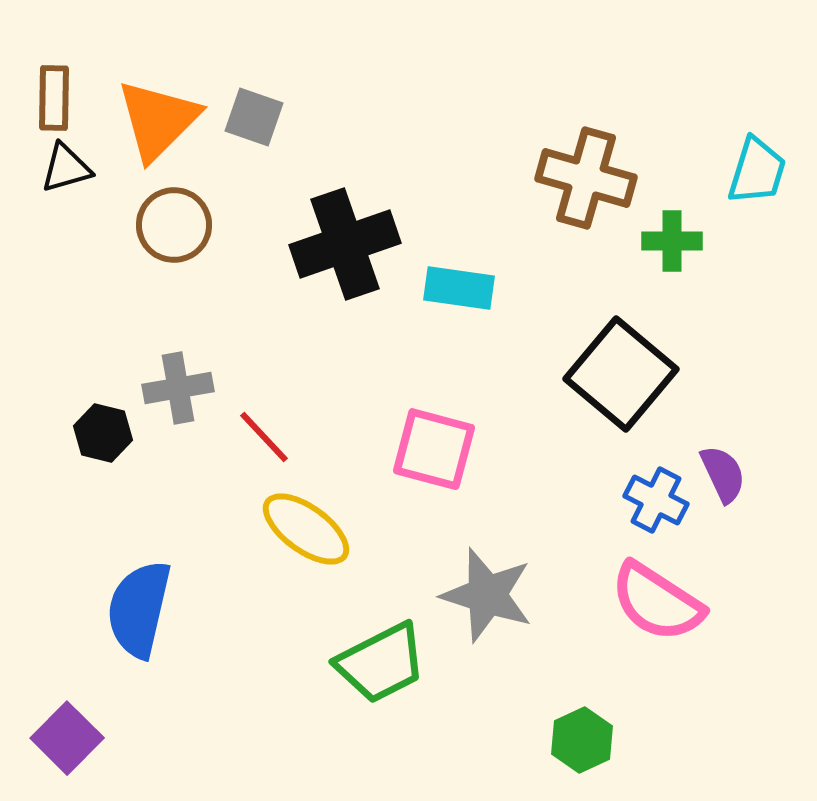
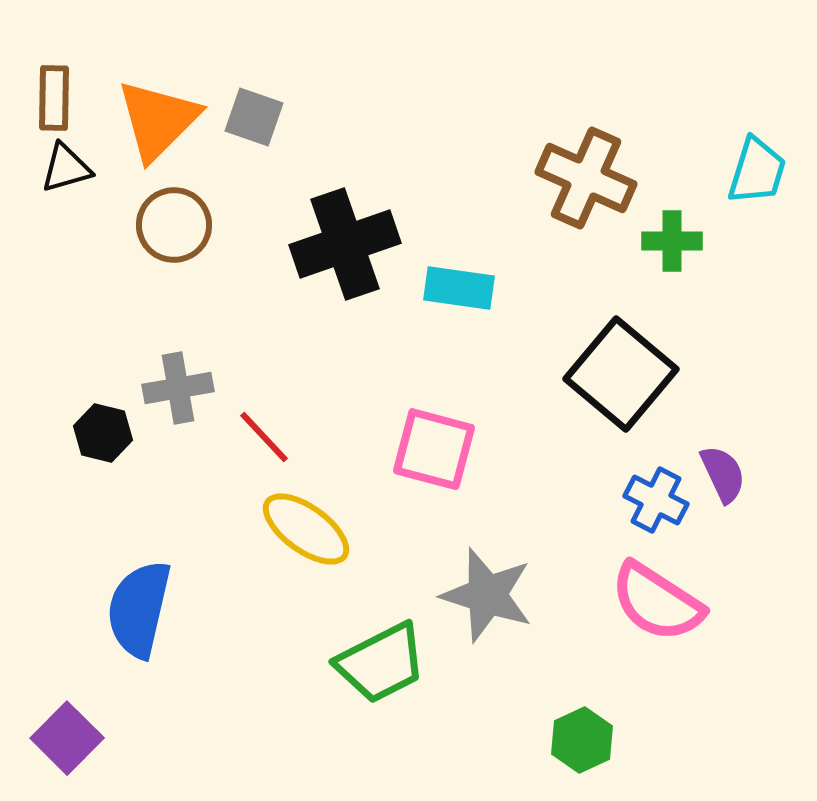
brown cross: rotated 8 degrees clockwise
